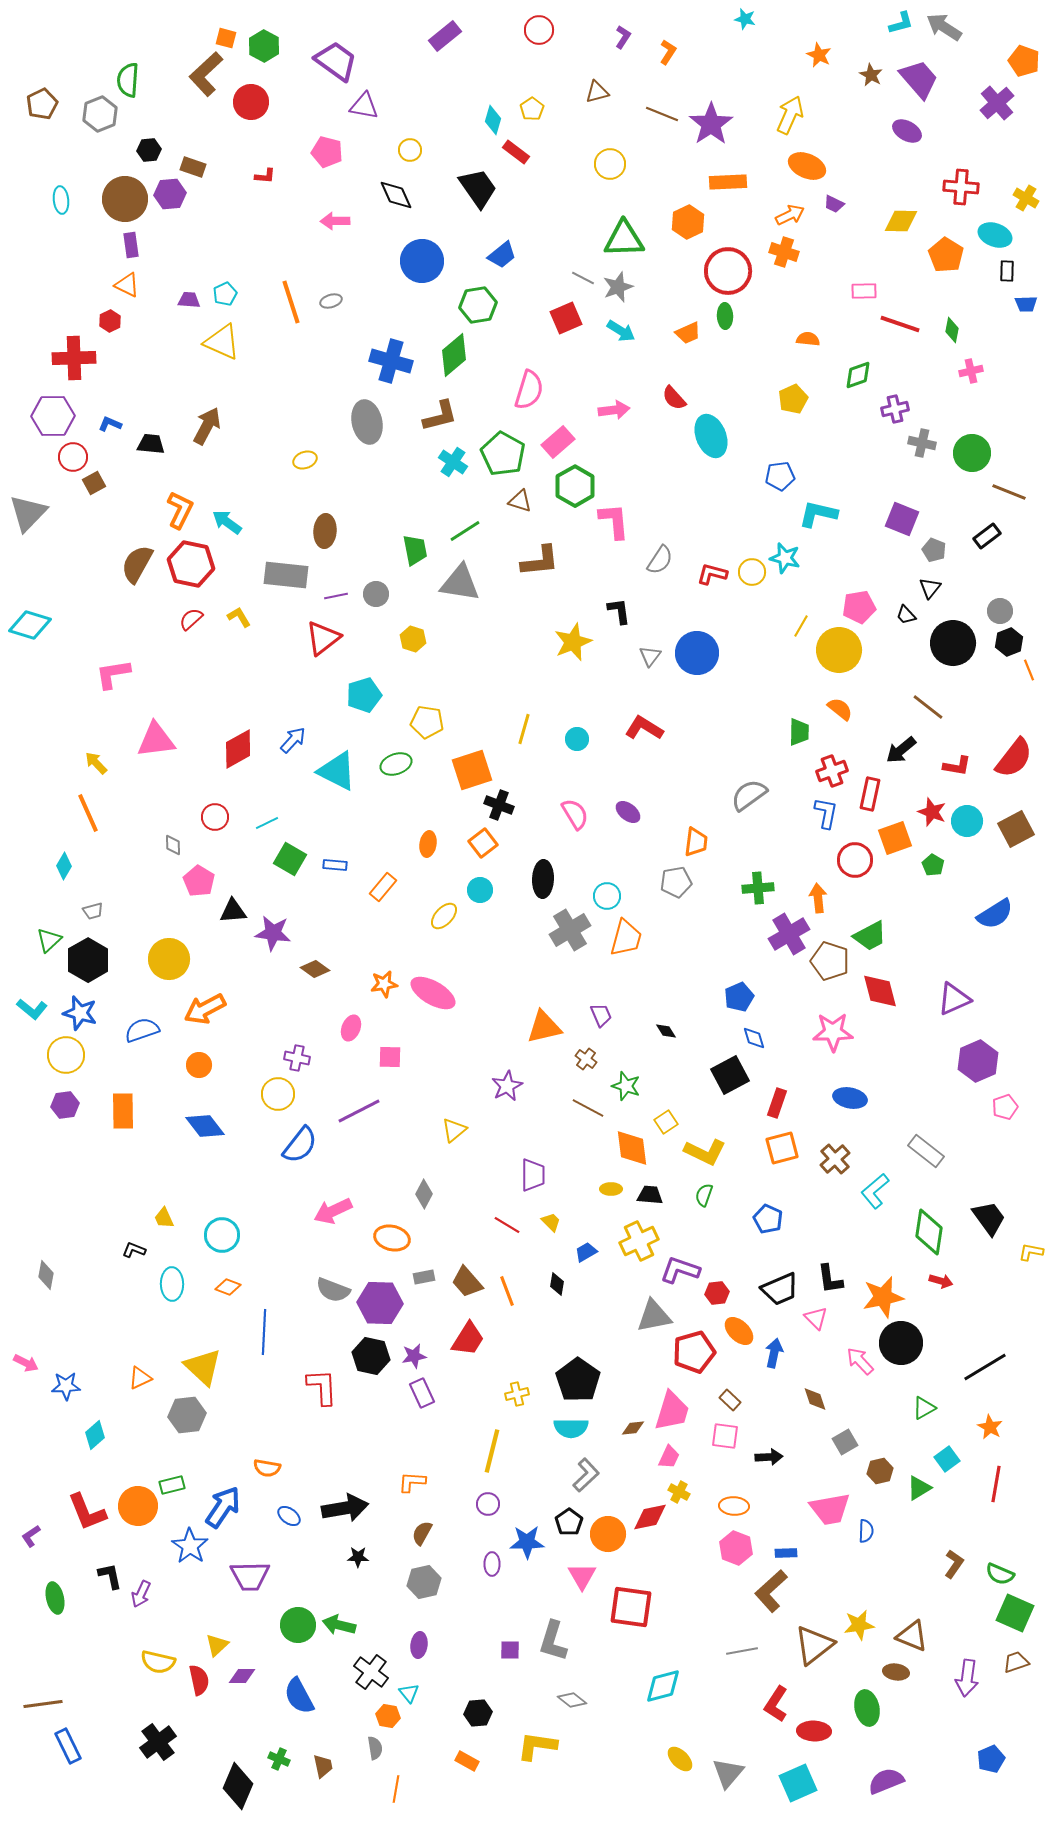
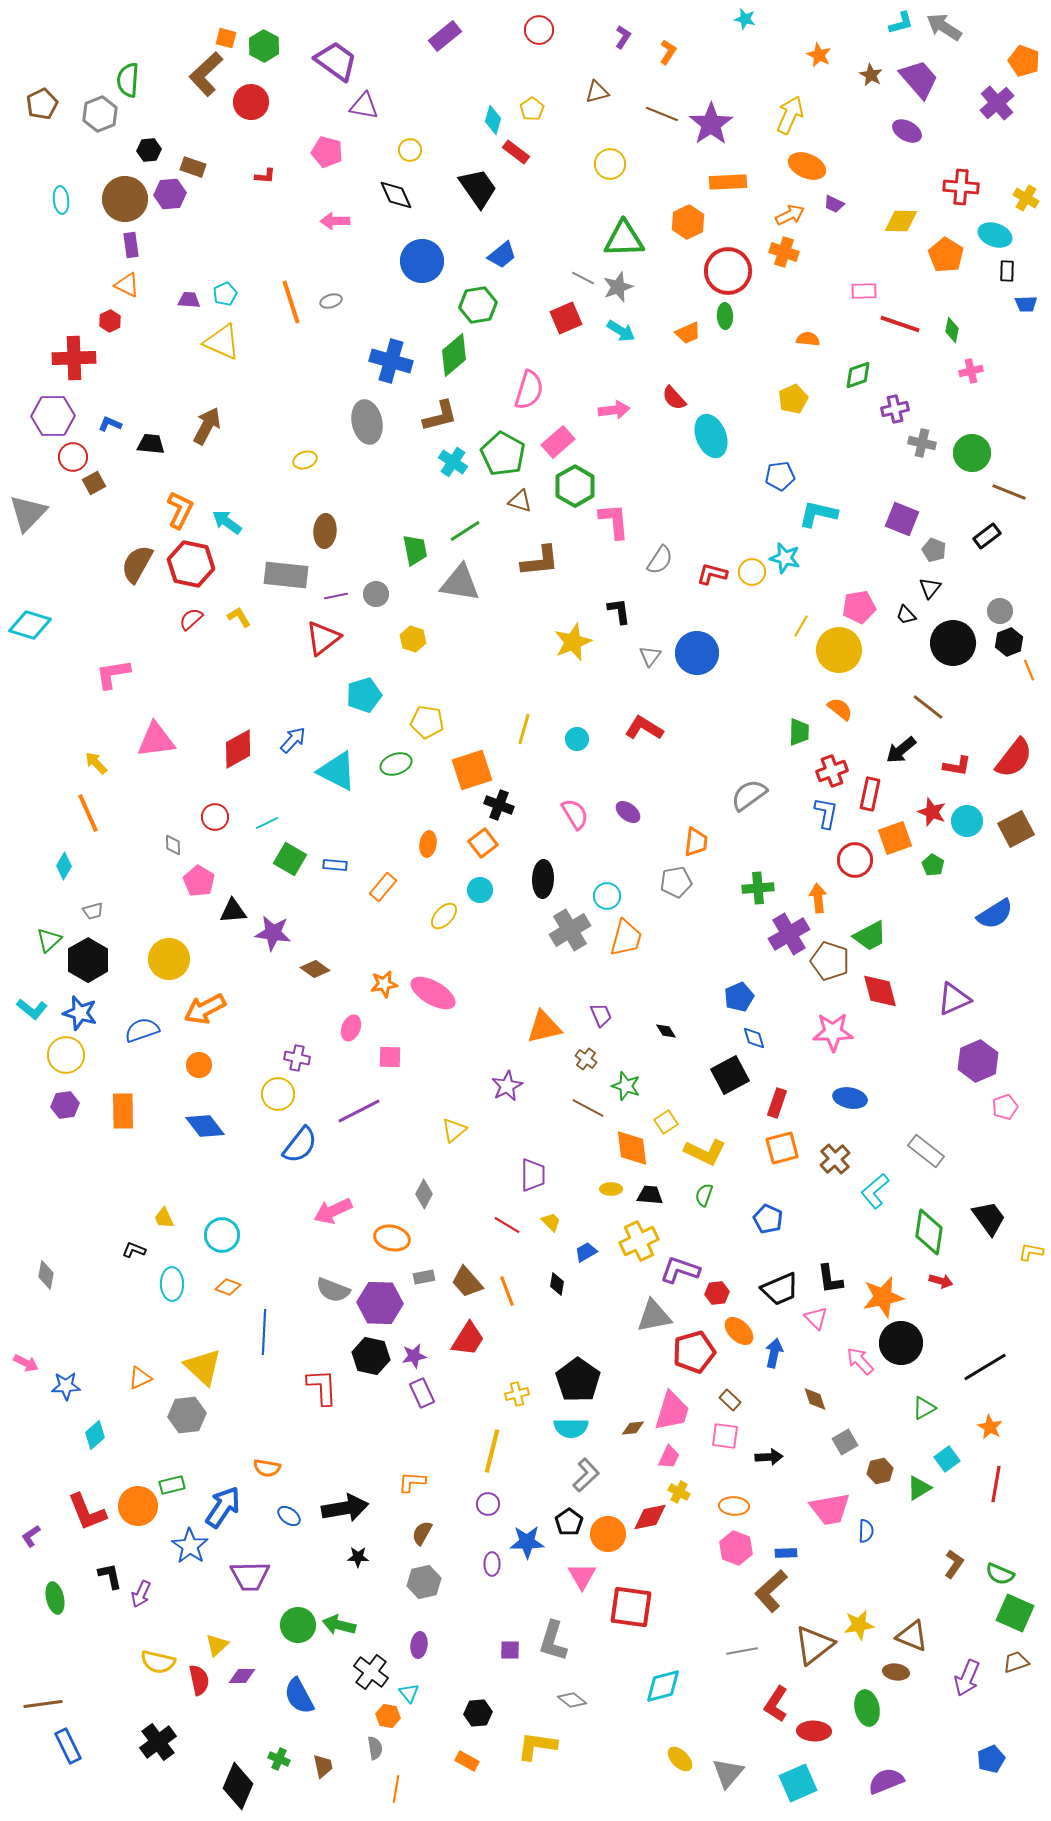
purple arrow at (967, 1678): rotated 15 degrees clockwise
